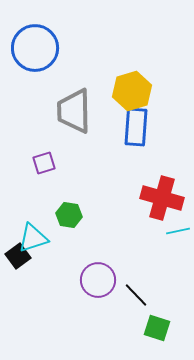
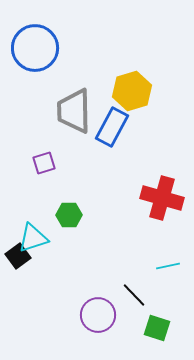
blue rectangle: moved 24 px left; rotated 24 degrees clockwise
green hexagon: rotated 10 degrees counterclockwise
cyan line: moved 10 px left, 35 px down
purple circle: moved 35 px down
black line: moved 2 px left
